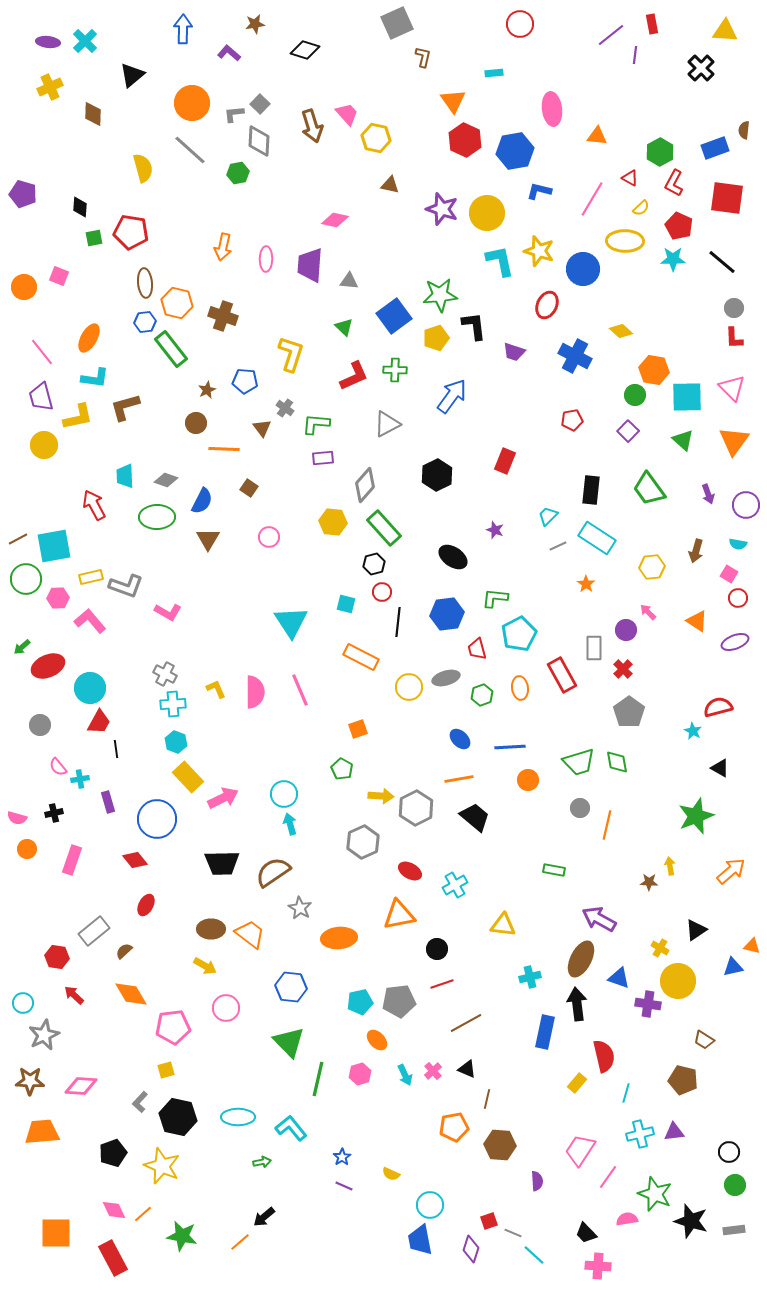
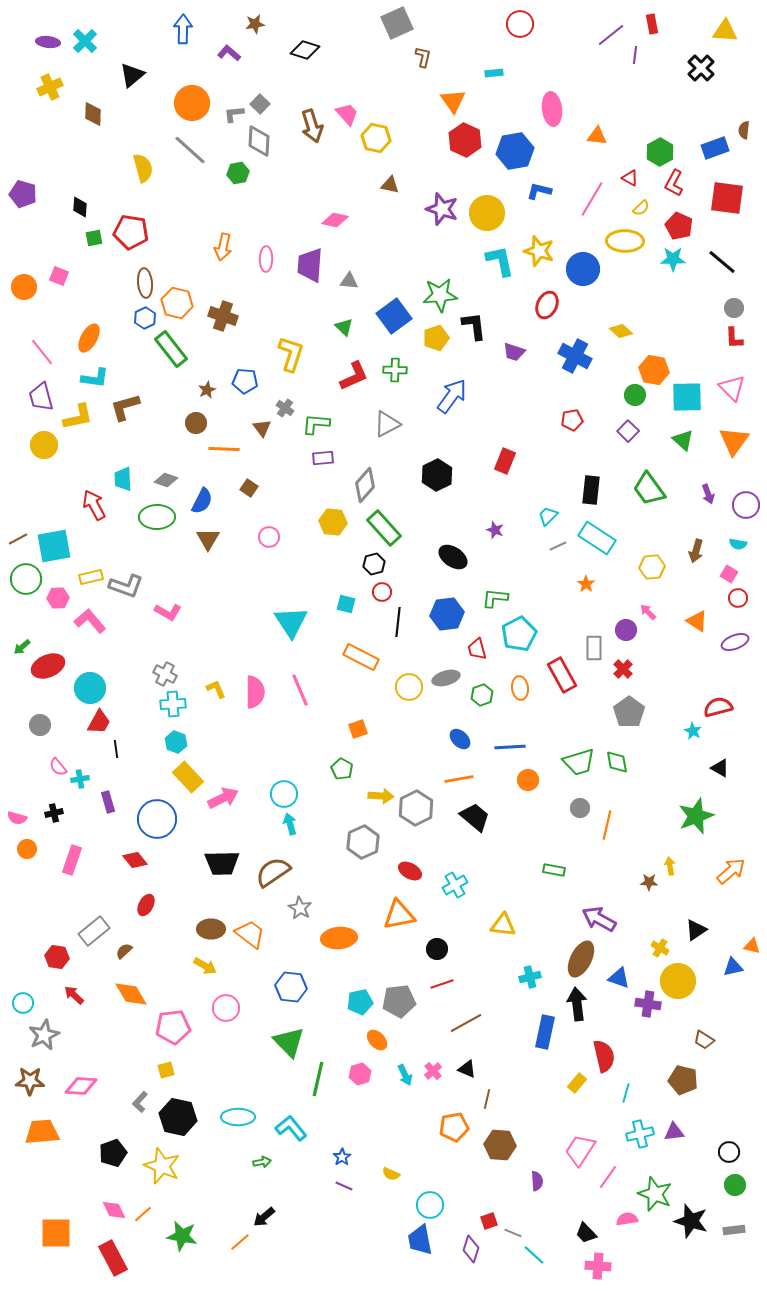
blue hexagon at (145, 322): moved 4 px up; rotated 20 degrees counterclockwise
cyan trapezoid at (125, 476): moved 2 px left, 3 px down
